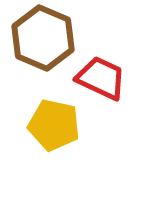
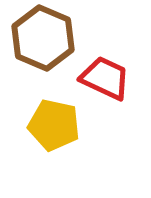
red trapezoid: moved 4 px right
